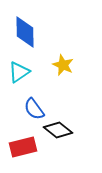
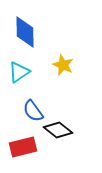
blue semicircle: moved 1 px left, 2 px down
